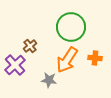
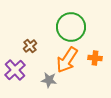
purple cross: moved 5 px down
